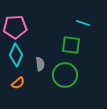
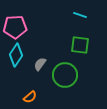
cyan line: moved 3 px left, 8 px up
green square: moved 9 px right
cyan diamond: rotated 10 degrees clockwise
gray semicircle: rotated 136 degrees counterclockwise
orange semicircle: moved 12 px right, 14 px down
